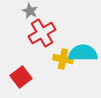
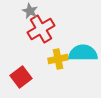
red cross: moved 1 px left, 4 px up
yellow cross: moved 5 px left; rotated 24 degrees counterclockwise
